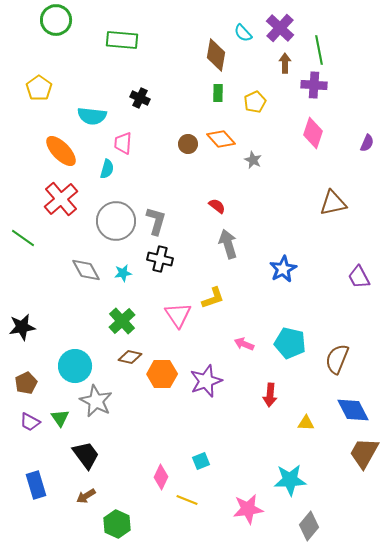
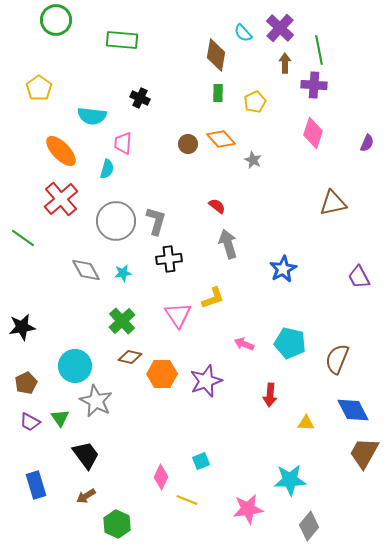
black cross at (160, 259): moved 9 px right; rotated 20 degrees counterclockwise
